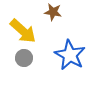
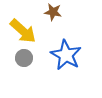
blue star: moved 4 px left
